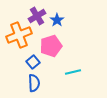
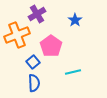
purple cross: moved 2 px up
blue star: moved 18 px right
orange cross: moved 2 px left
pink pentagon: rotated 20 degrees counterclockwise
